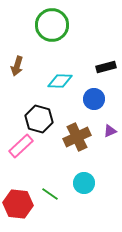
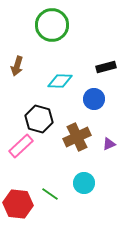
purple triangle: moved 1 px left, 13 px down
